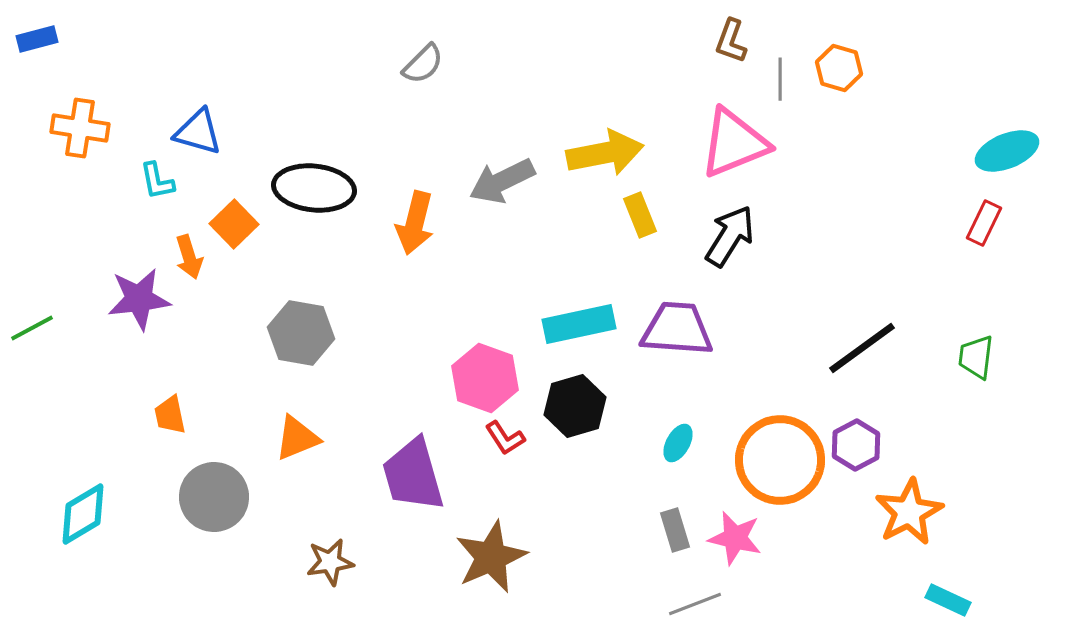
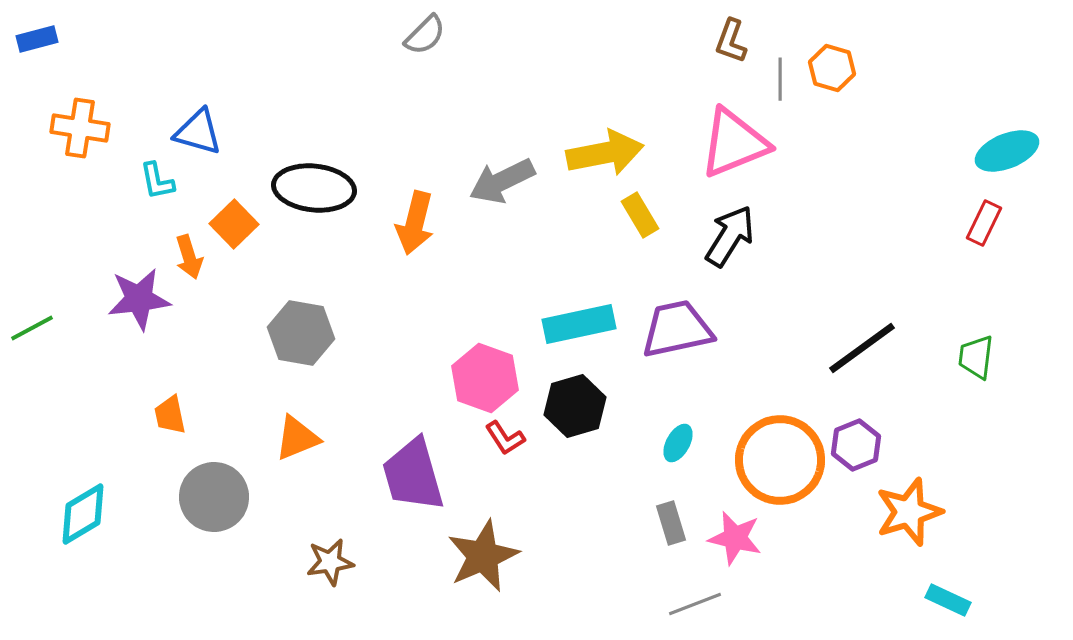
gray semicircle at (423, 64): moved 2 px right, 29 px up
orange hexagon at (839, 68): moved 7 px left
yellow rectangle at (640, 215): rotated 9 degrees counterclockwise
purple trapezoid at (677, 329): rotated 16 degrees counterclockwise
purple hexagon at (856, 445): rotated 6 degrees clockwise
orange star at (909, 512): rotated 10 degrees clockwise
gray rectangle at (675, 530): moved 4 px left, 7 px up
brown star at (491, 557): moved 8 px left, 1 px up
